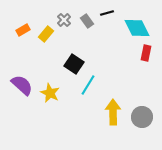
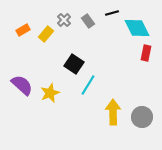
black line: moved 5 px right
gray rectangle: moved 1 px right
yellow star: rotated 24 degrees clockwise
